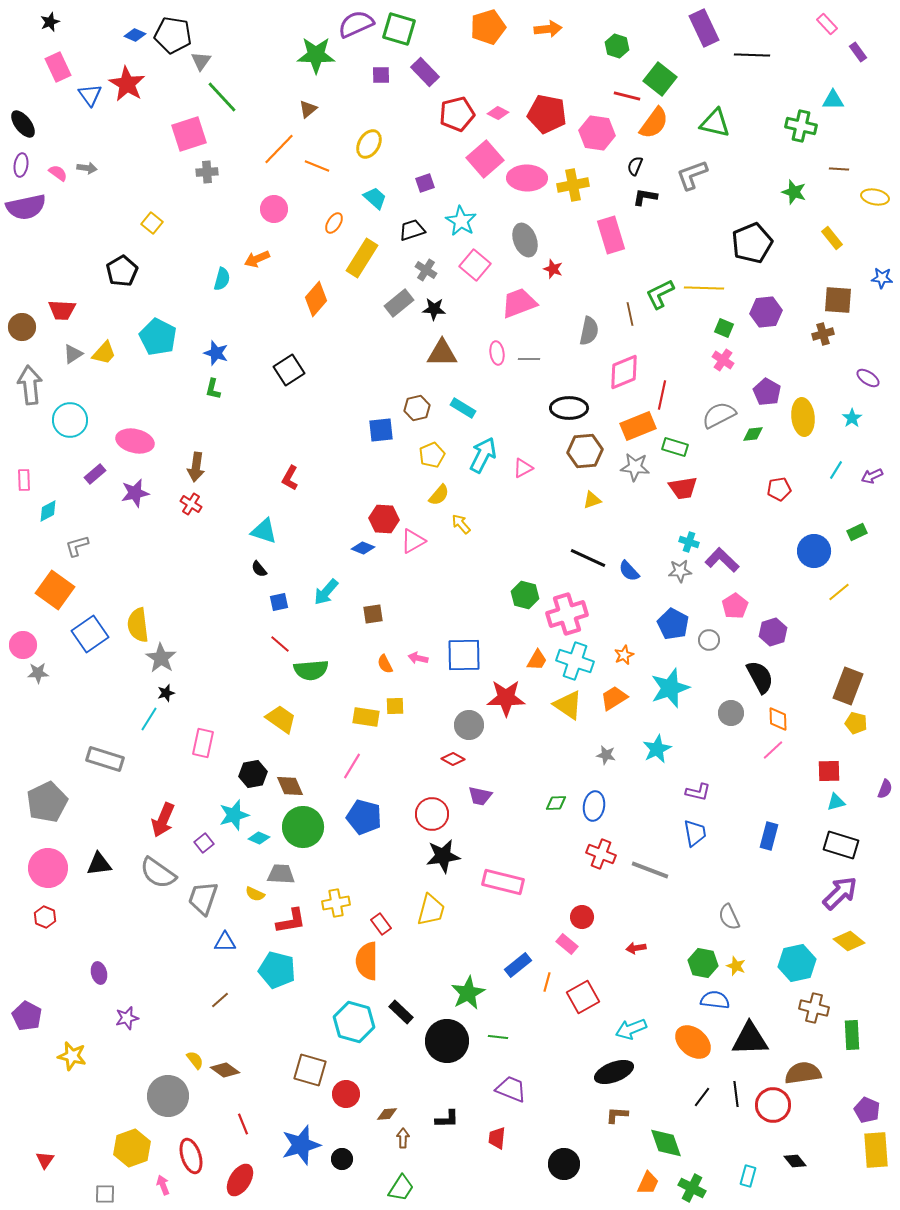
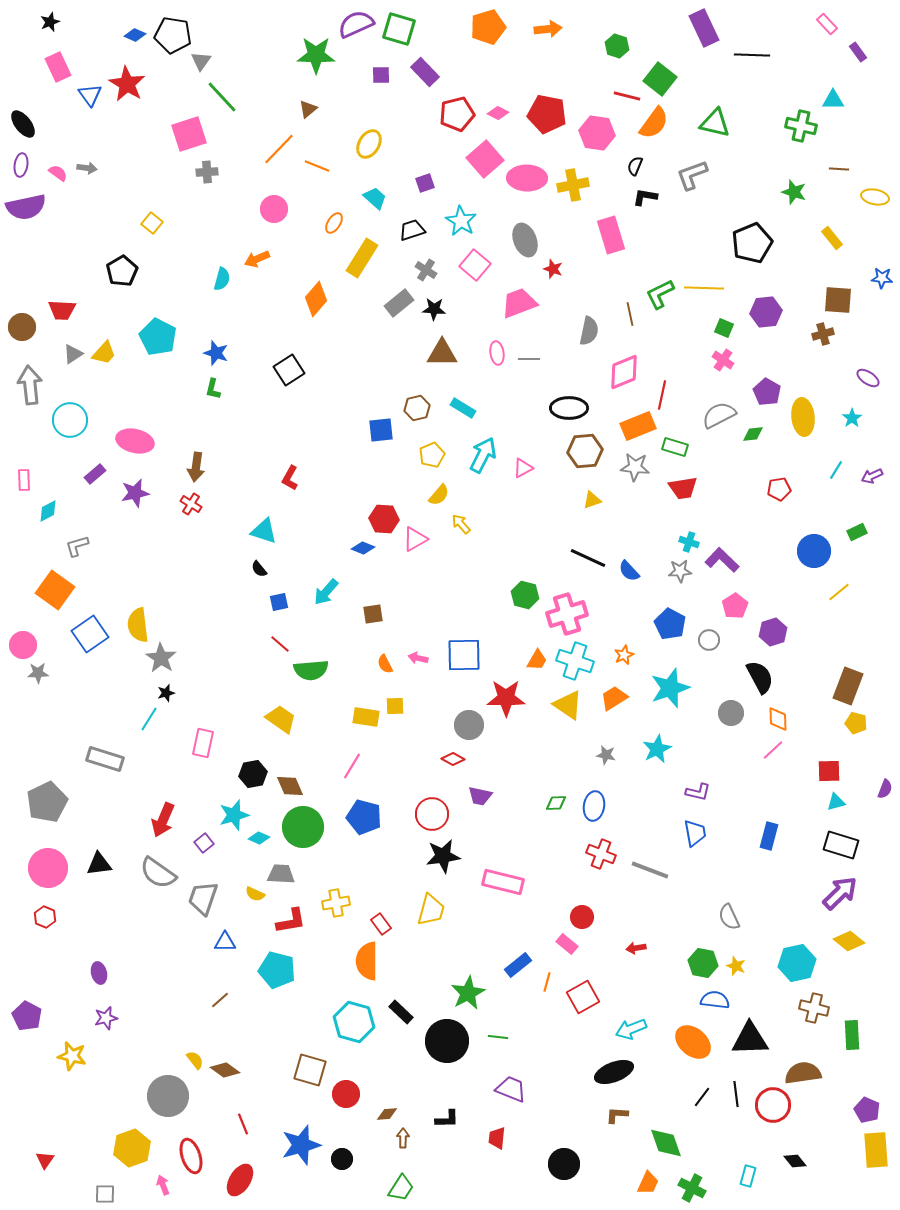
pink triangle at (413, 541): moved 2 px right, 2 px up
blue pentagon at (673, 624): moved 3 px left
purple star at (127, 1018): moved 21 px left
